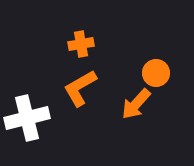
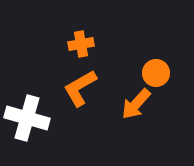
white cross: rotated 30 degrees clockwise
